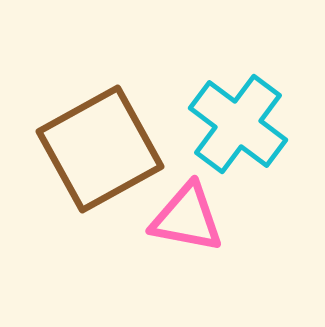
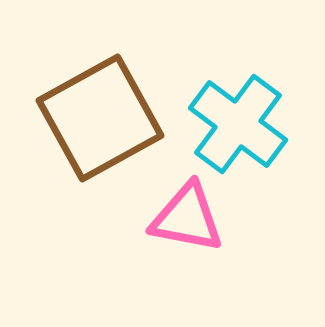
brown square: moved 31 px up
